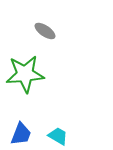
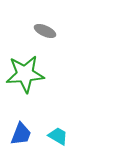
gray ellipse: rotated 10 degrees counterclockwise
